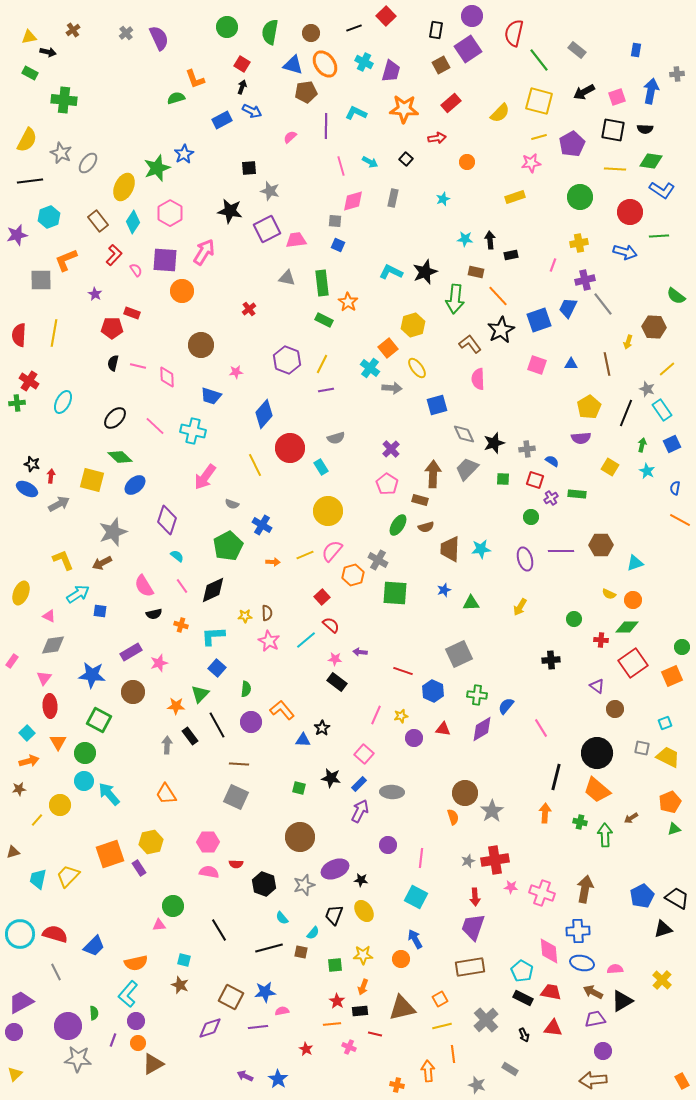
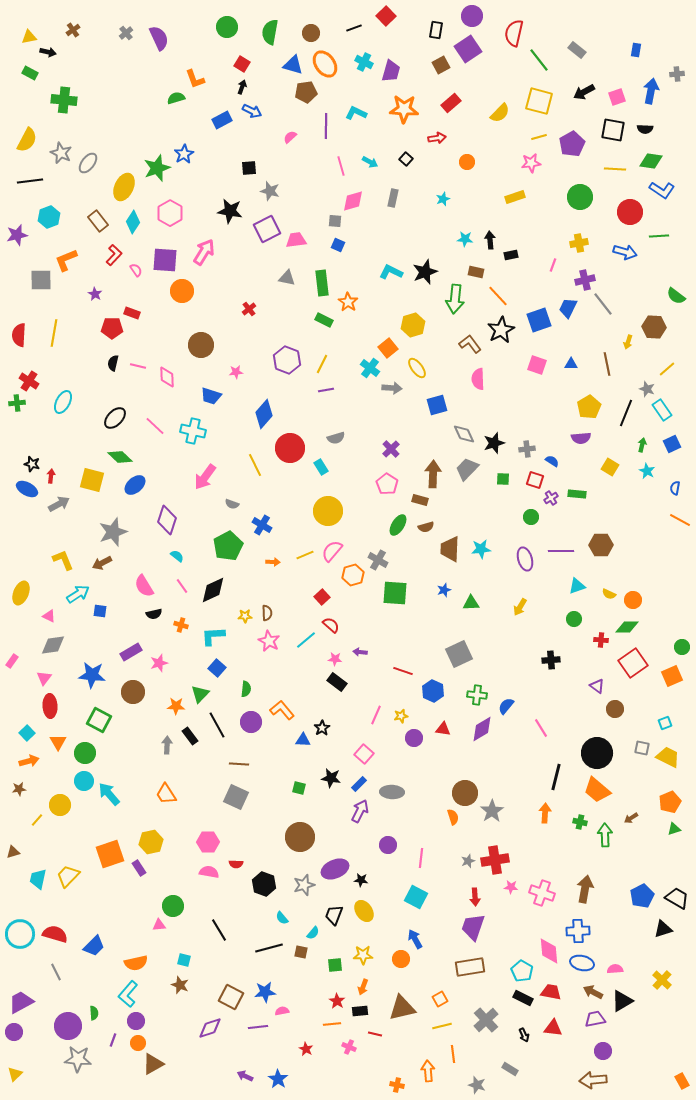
cyan triangle at (635, 563): moved 58 px left, 23 px down
